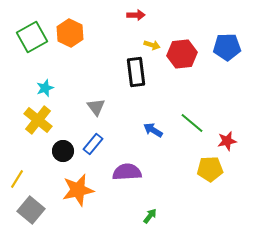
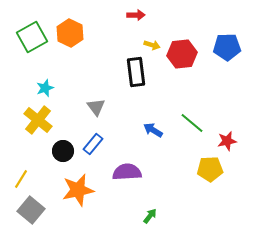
yellow line: moved 4 px right
